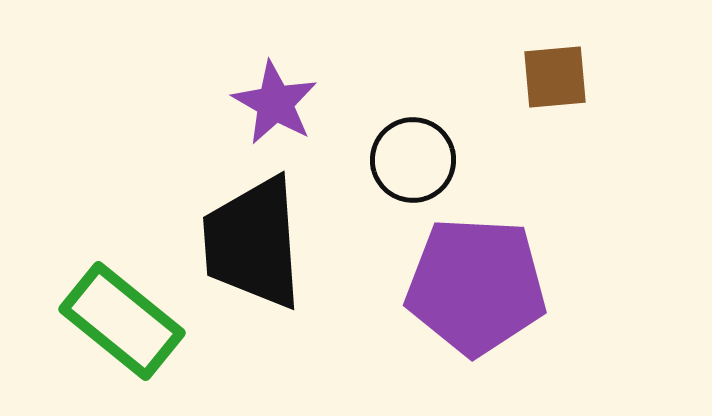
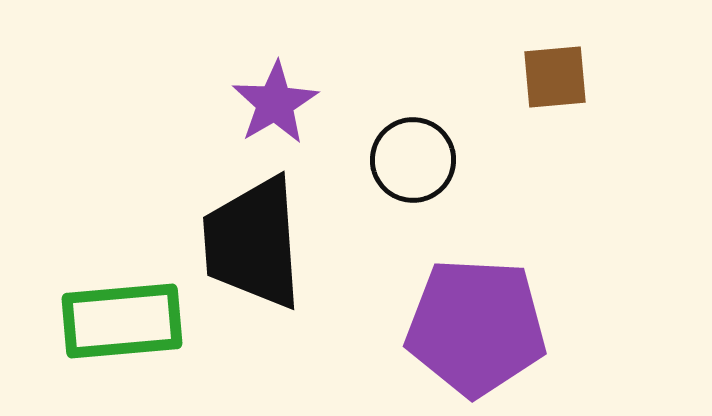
purple star: rotated 12 degrees clockwise
purple pentagon: moved 41 px down
green rectangle: rotated 44 degrees counterclockwise
